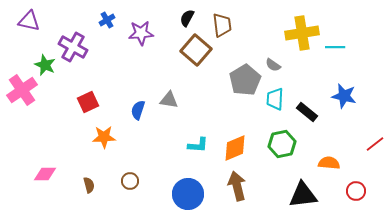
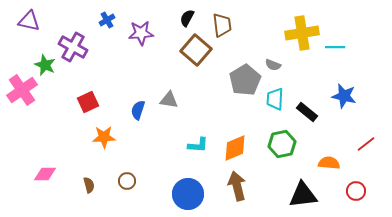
gray semicircle: rotated 14 degrees counterclockwise
red line: moved 9 px left
brown circle: moved 3 px left
